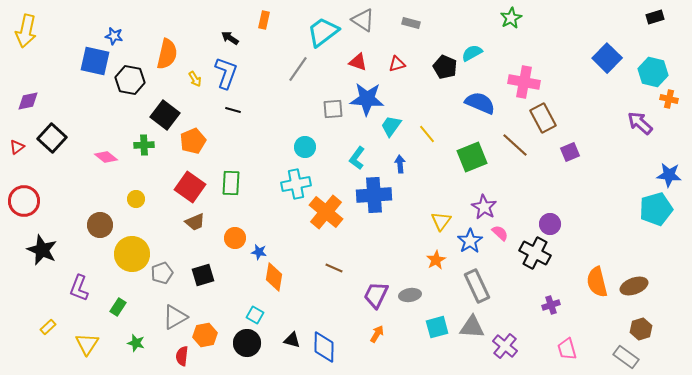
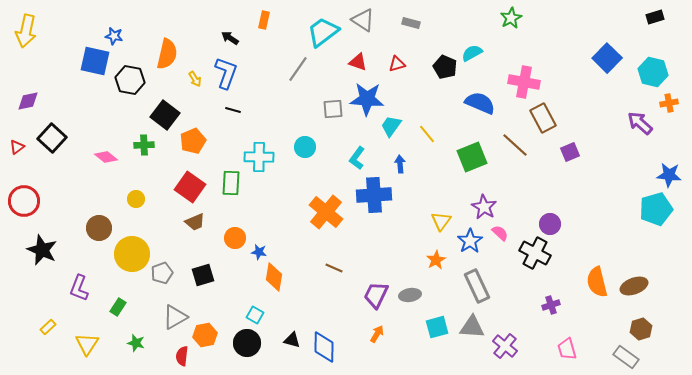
orange cross at (669, 99): moved 4 px down; rotated 24 degrees counterclockwise
cyan cross at (296, 184): moved 37 px left, 27 px up; rotated 12 degrees clockwise
brown circle at (100, 225): moved 1 px left, 3 px down
